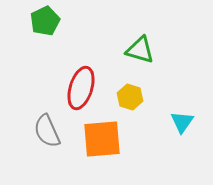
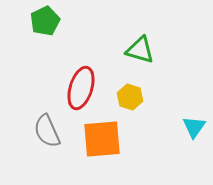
cyan triangle: moved 12 px right, 5 px down
